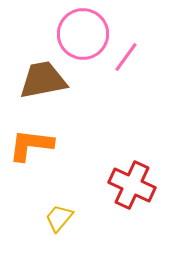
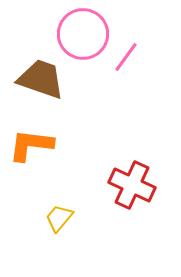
brown trapezoid: moved 2 px left, 1 px up; rotated 30 degrees clockwise
